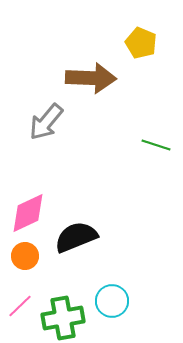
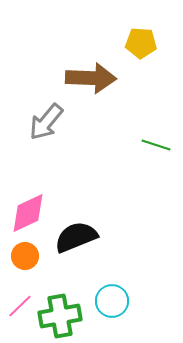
yellow pentagon: rotated 20 degrees counterclockwise
green cross: moved 3 px left, 2 px up
